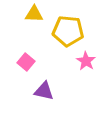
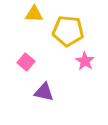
pink star: moved 1 px left
purple triangle: moved 1 px down
